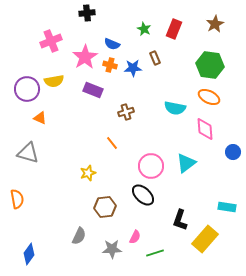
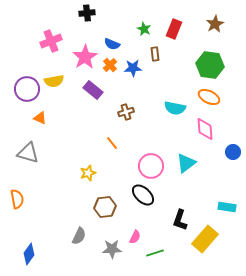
brown rectangle: moved 4 px up; rotated 16 degrees clockwise
orange cross: rotated 32 degrees clockwise
purple rectangle: rotated 18 degrees clockwise
